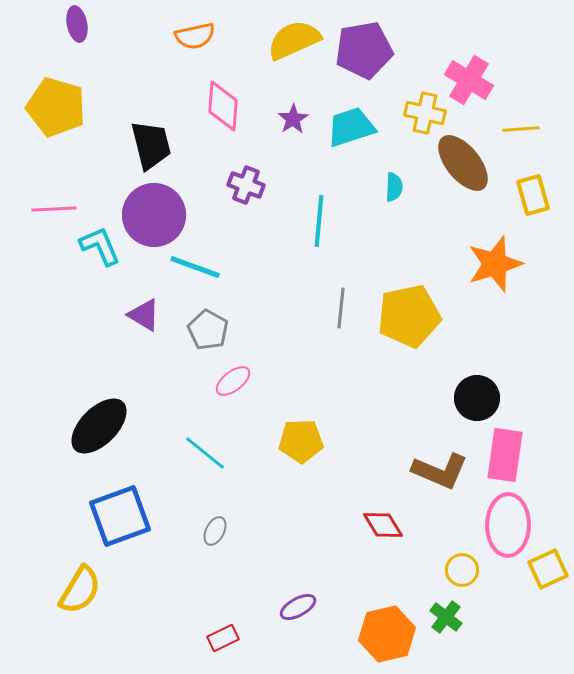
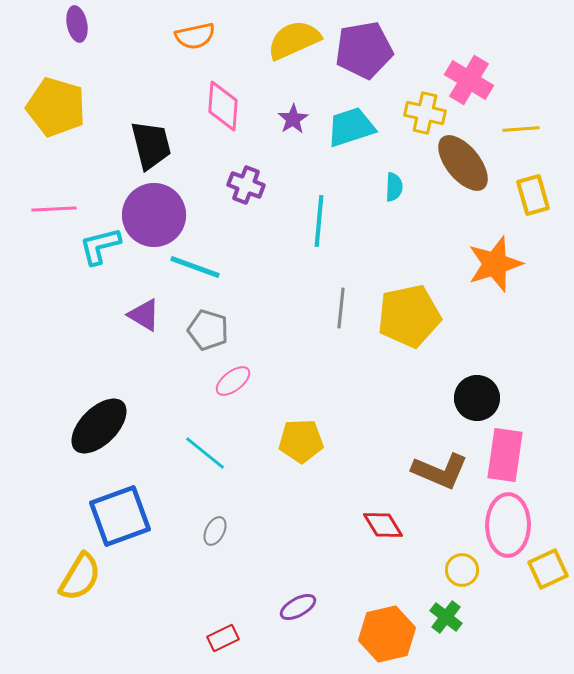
cyan L-shape at (100, 246): rotated 81 degrees counterclockwise
gray pentagon at (208, 330): rotated 12 degrees counterclockwise
yellow semicircle at (80, 590): moved 13 px up
